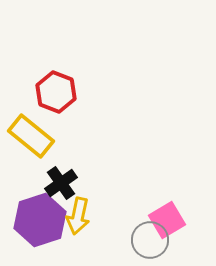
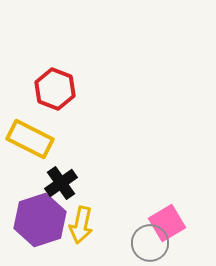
red hexagon: moved 1 px left, 3 px up
yellow rectangle: moved 1 px left, 3 px down; rotated 12 degrees counterclockwise
yellow arrow: moved 3 px right, 9 px down
pink square: moved 3 px down
gray circle: moved 3 px down
